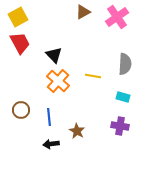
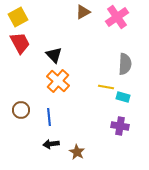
yellow line: moved 13 px right, 11 px down
brown star: moved 21 px down
